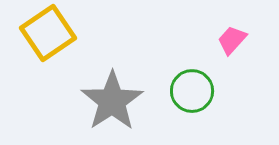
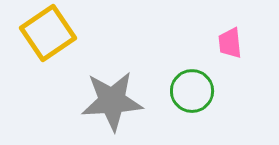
pink trapezoid: moved 2 px left, 3 px down; rotated 48 degrees counterclockwise
gray star: rotated 30 degrees clockwise
